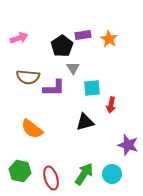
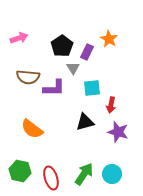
purple rectangle: moved 4 px right, 17 px down; rotated 56 degrees counterclockwise
purple star: moved 10 px left, 13 px up
